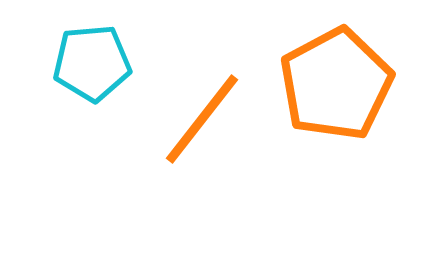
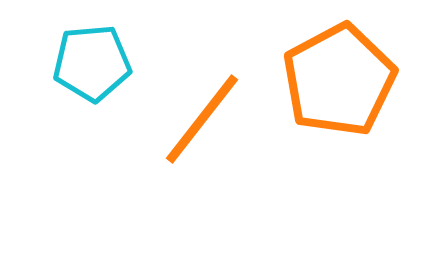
orange pentagon: moved 3 px right, 4 px up
